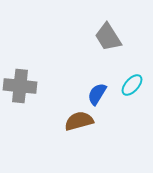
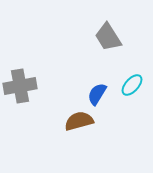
gray cross: rotated 16 degrees counterclockwise
